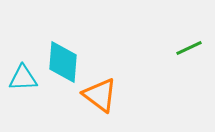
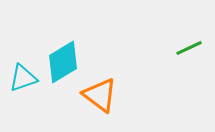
cyan diamond: rotated 54 degrees clockwise
cyan triangle: rotated 16 degrees counterclockwise
